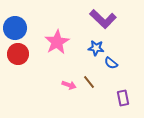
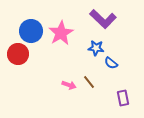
blue circle: moved 16 px right, 3 px down
pink star: moved 4 px right, 9 px up
